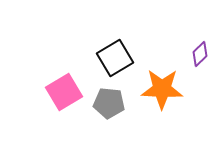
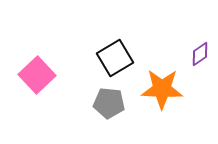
purple diamond: rotated 10 degrees clockwise
pink square: moved 27 px left, 17 px up; rotated 12 degrees counterclockwise
